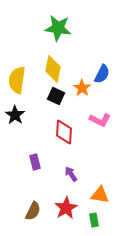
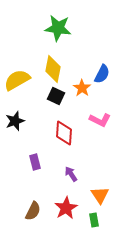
yellow semicircle: rotated 52 degrees clockwise
black star: moved 6 px down; rotated 18 degrees clockwise
red diamond: moved 1 px down
orange triangle: rotated 48 degrees clockwise
